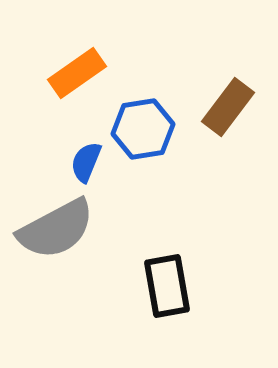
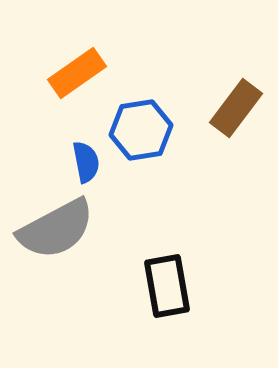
brown rectangle: moved 8 px right, 1 px down
blue hexagon: moved 2 px left, 1 px down
blue semicircle: rotated 147 degrees clockwise
